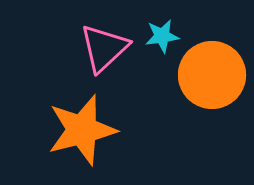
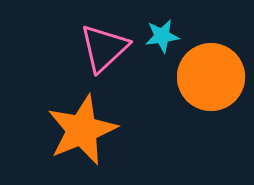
orange circle: moved 1 px left, 2 px down
orange star: rotated 8 degrees counterclockwise
